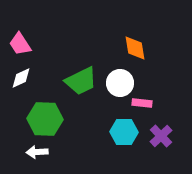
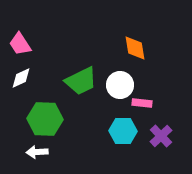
white circle: moved 2 px down
cyan hexagon: moved 1 px left, 1 px up
